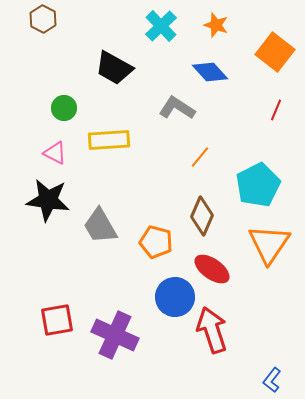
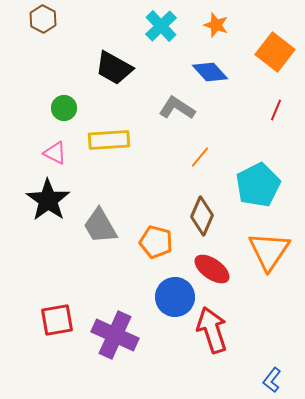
black star: rotated 27 degrees clockwise
orange triangle: moved 7 px down
